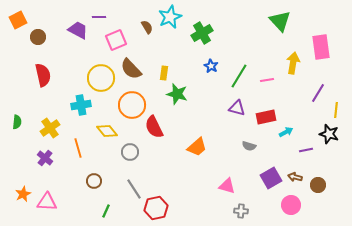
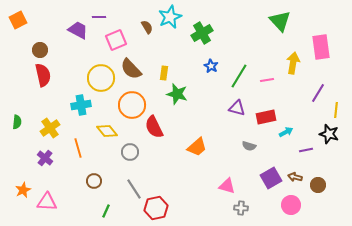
brown circle at (38, 37): moved 2 px right, 13 px down
orange star at (23, 194): moved 4 px up
gray cross at (241, 211): moved 3 px up
